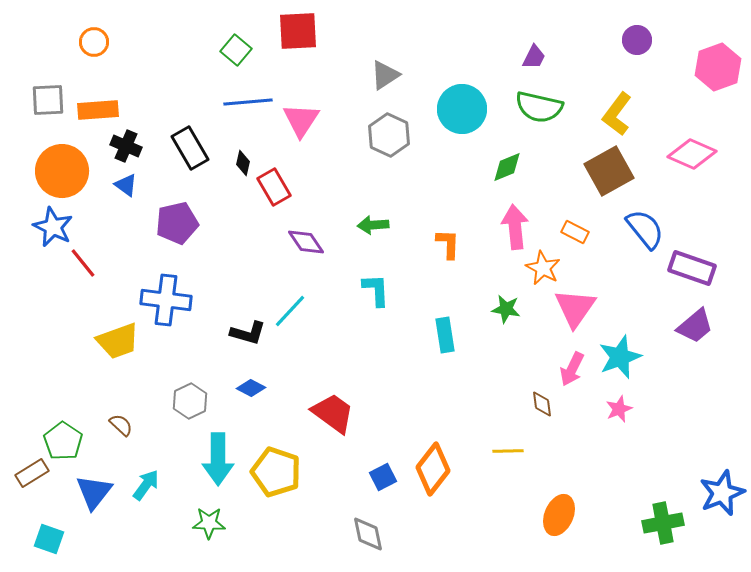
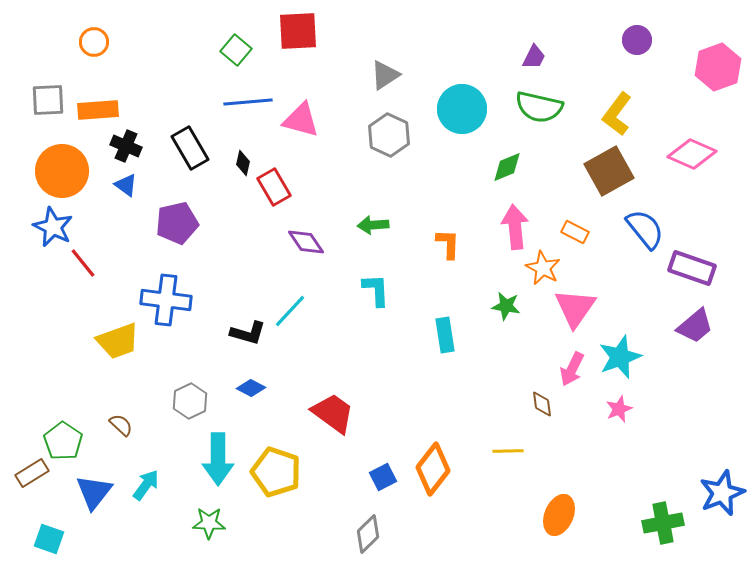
pink triangle at (301, 120): rotated 48 degrees counterclockwise
green star at (506, 309): moved 3 px up
gray diamond at (368, 534): rotated 57 degrees clockwise
